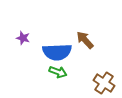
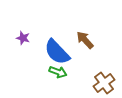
blue semicircle: rotated 48 degrees clockwise
brown cross: rotated 20 degrees clockwise
